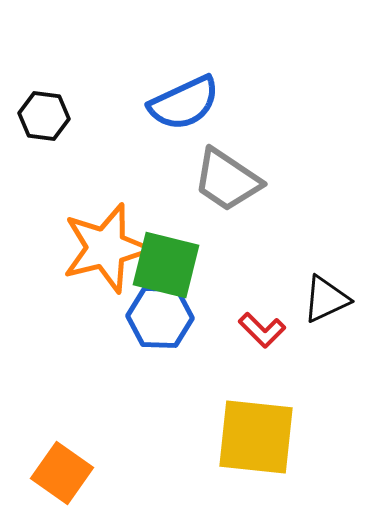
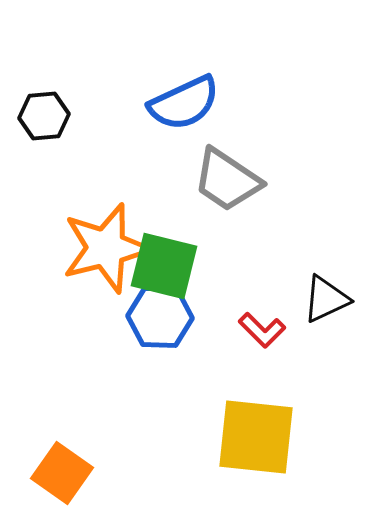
black hexagon: rotated 12 degrees counterclockwise
green square: moved 2 px left, 1 px down
